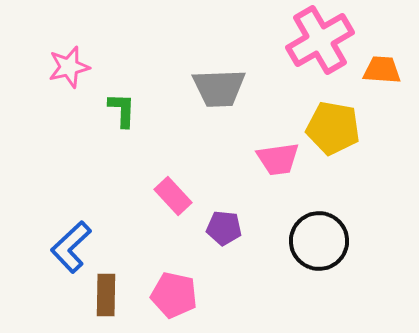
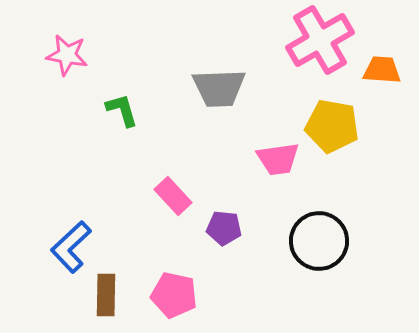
pink star: moved 2 px left, 12 px up; rotated 24 degrees clockwise
green L-shape: rotated 18 degrees counterclockwise
yellow pentagon: moved 1 px left, 2 px up
